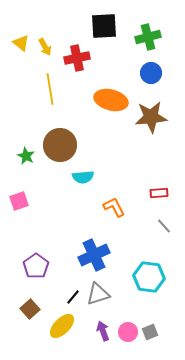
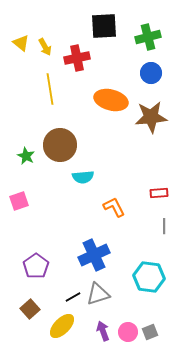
gray line: rotated 42 degrees clockwise
black line: rotated 21 degrees clockwise
